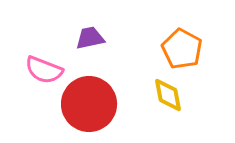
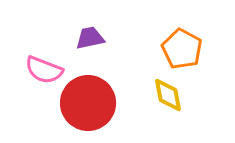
red circle: moved 1 px left, 1 px up
